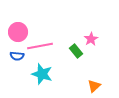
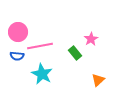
green rectangle: moved 1 px left, 2 px down
cyan star: rotated 10 degrees clockwise
orange triangle: moved 4 px right, 6 px up
